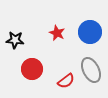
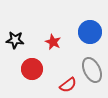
red star: moved 4 px left, 9 px down
gray ellipse: moved 1 px right
red semicircle: moved 2 px right, 4 px down
